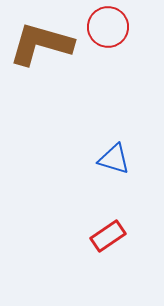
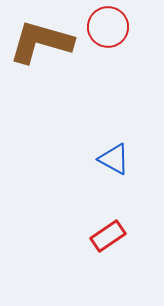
brown L-shape: moved 2 px up
blue triangle: rotated 12 degrees clockwise
